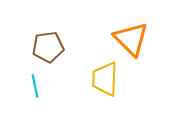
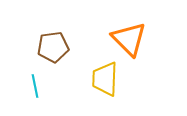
orange triangle: moved 2 px left
brown pentagon: moved 5 px right
